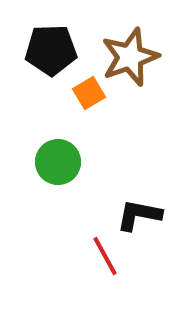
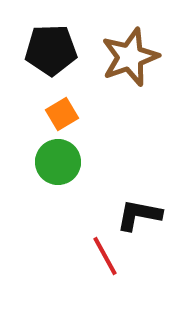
orange square: moved 27 px left, 21 px down
